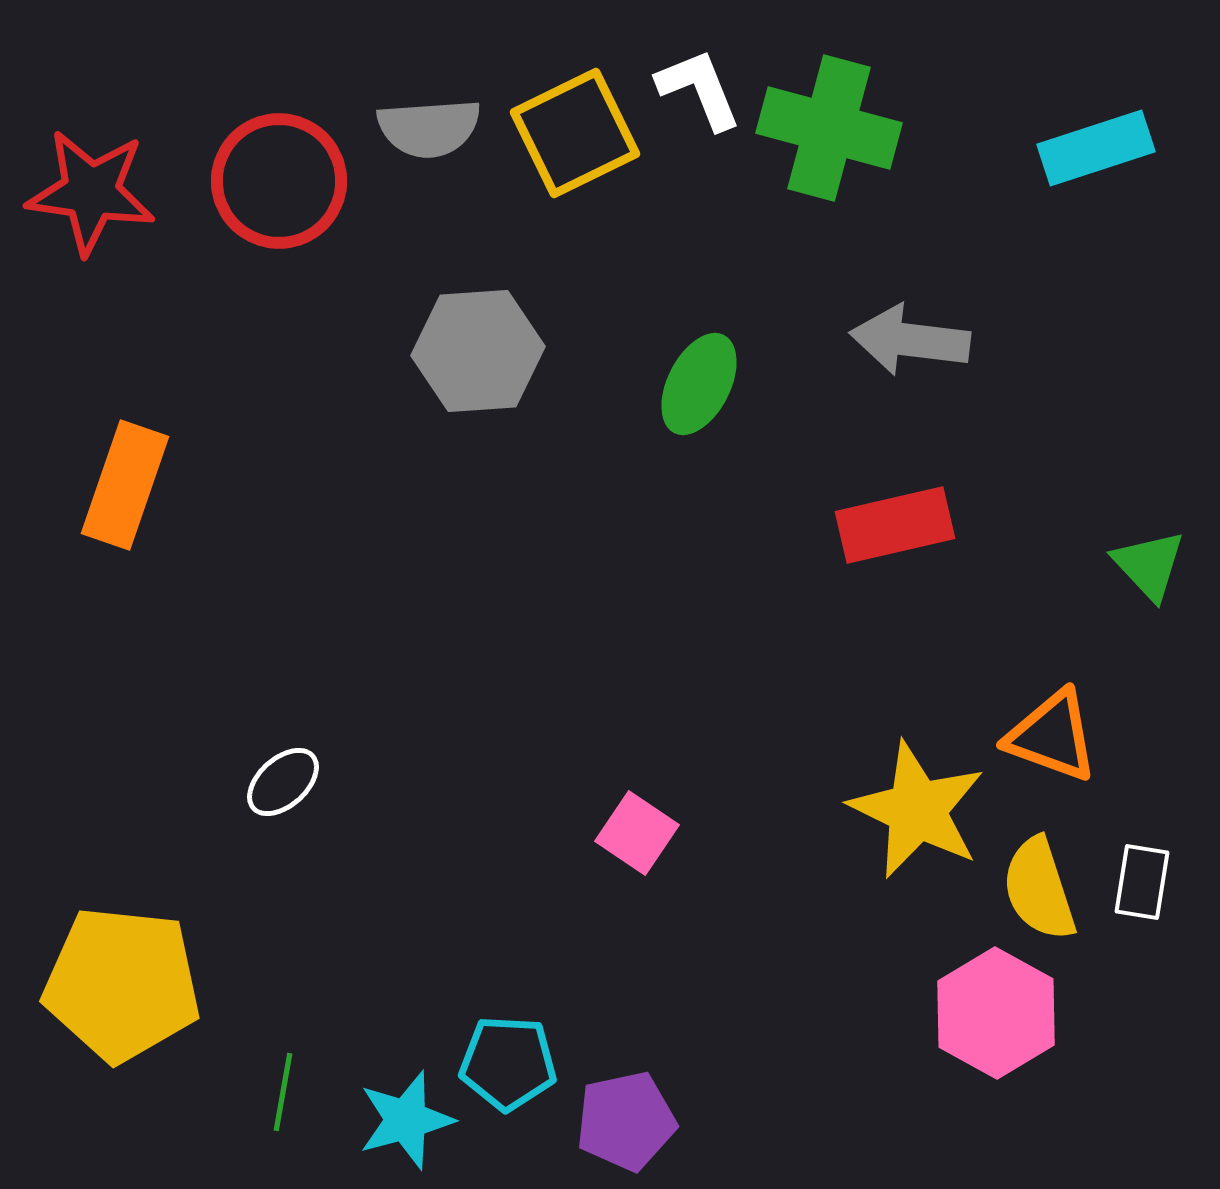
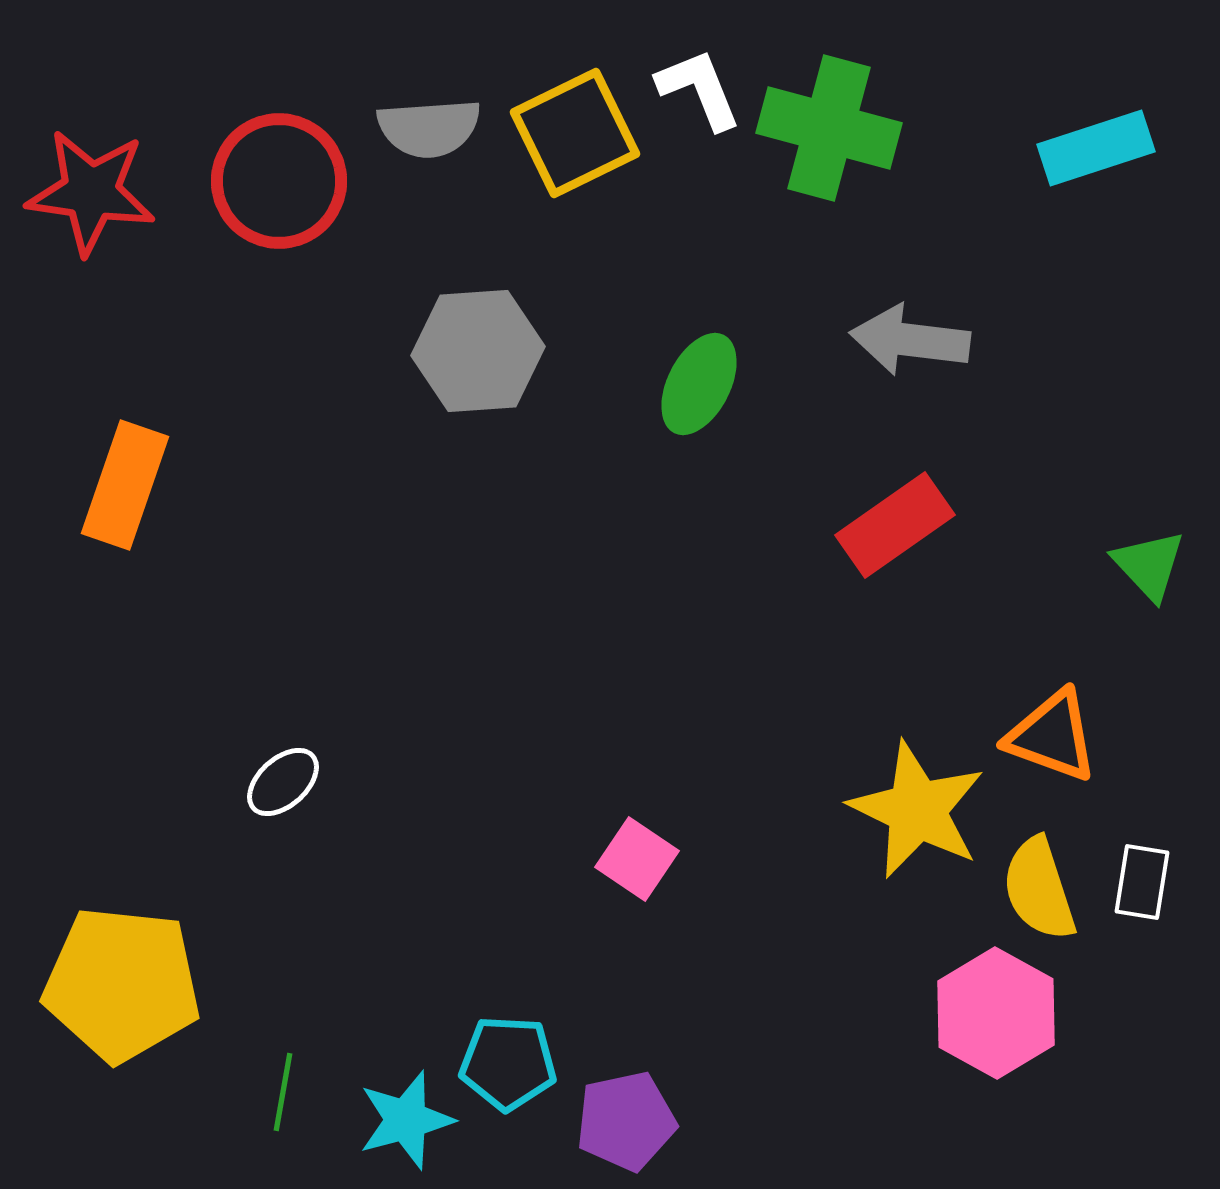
red rectangle: rotated 22 degrees counterclockwise
pink square: moved 26 px down
